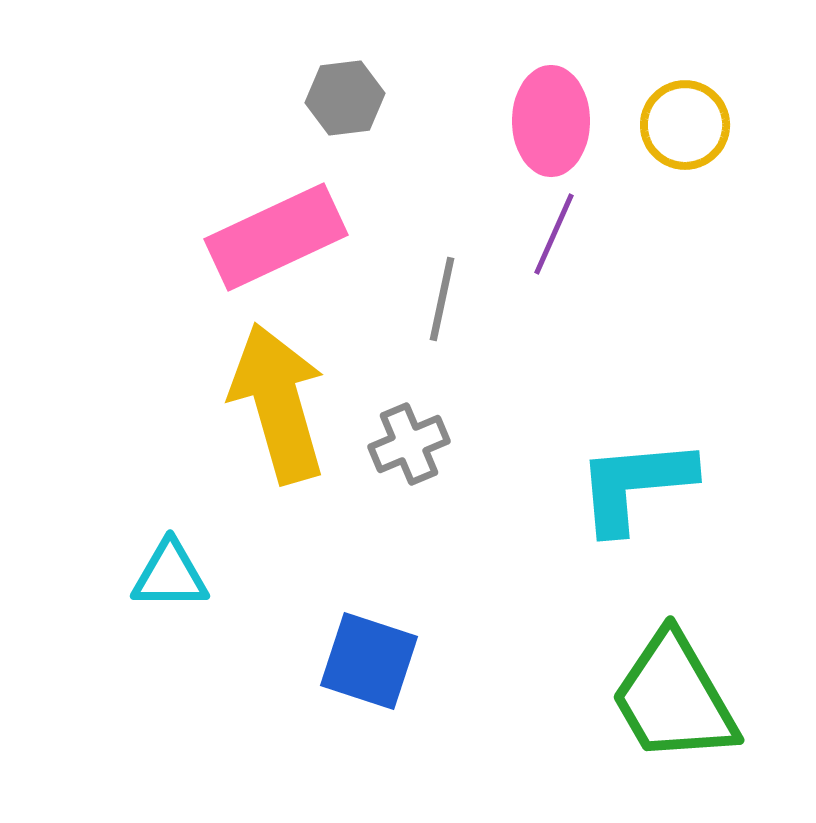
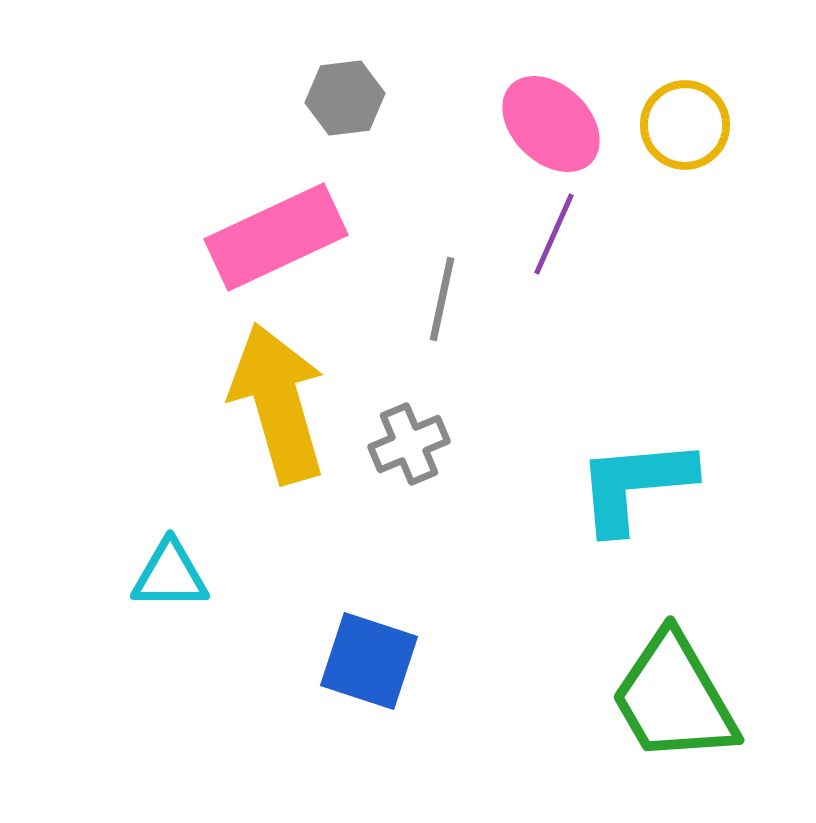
pink ellipse: moved 3 px down; rotated 46 degrees counterclockwise
